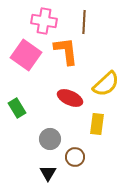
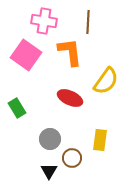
brown line: moved 4 px right
orange L-shape: moved 4 px right, 1 px down
yellow semicircle: moved 3 px up; rotated 12 degrees counterclockwise
yellow rectangle: moved 3 px right, 16 px down
brown circle: moved 3 px left, 1 px down
black triangle: moved 1 px right, 2 px up
